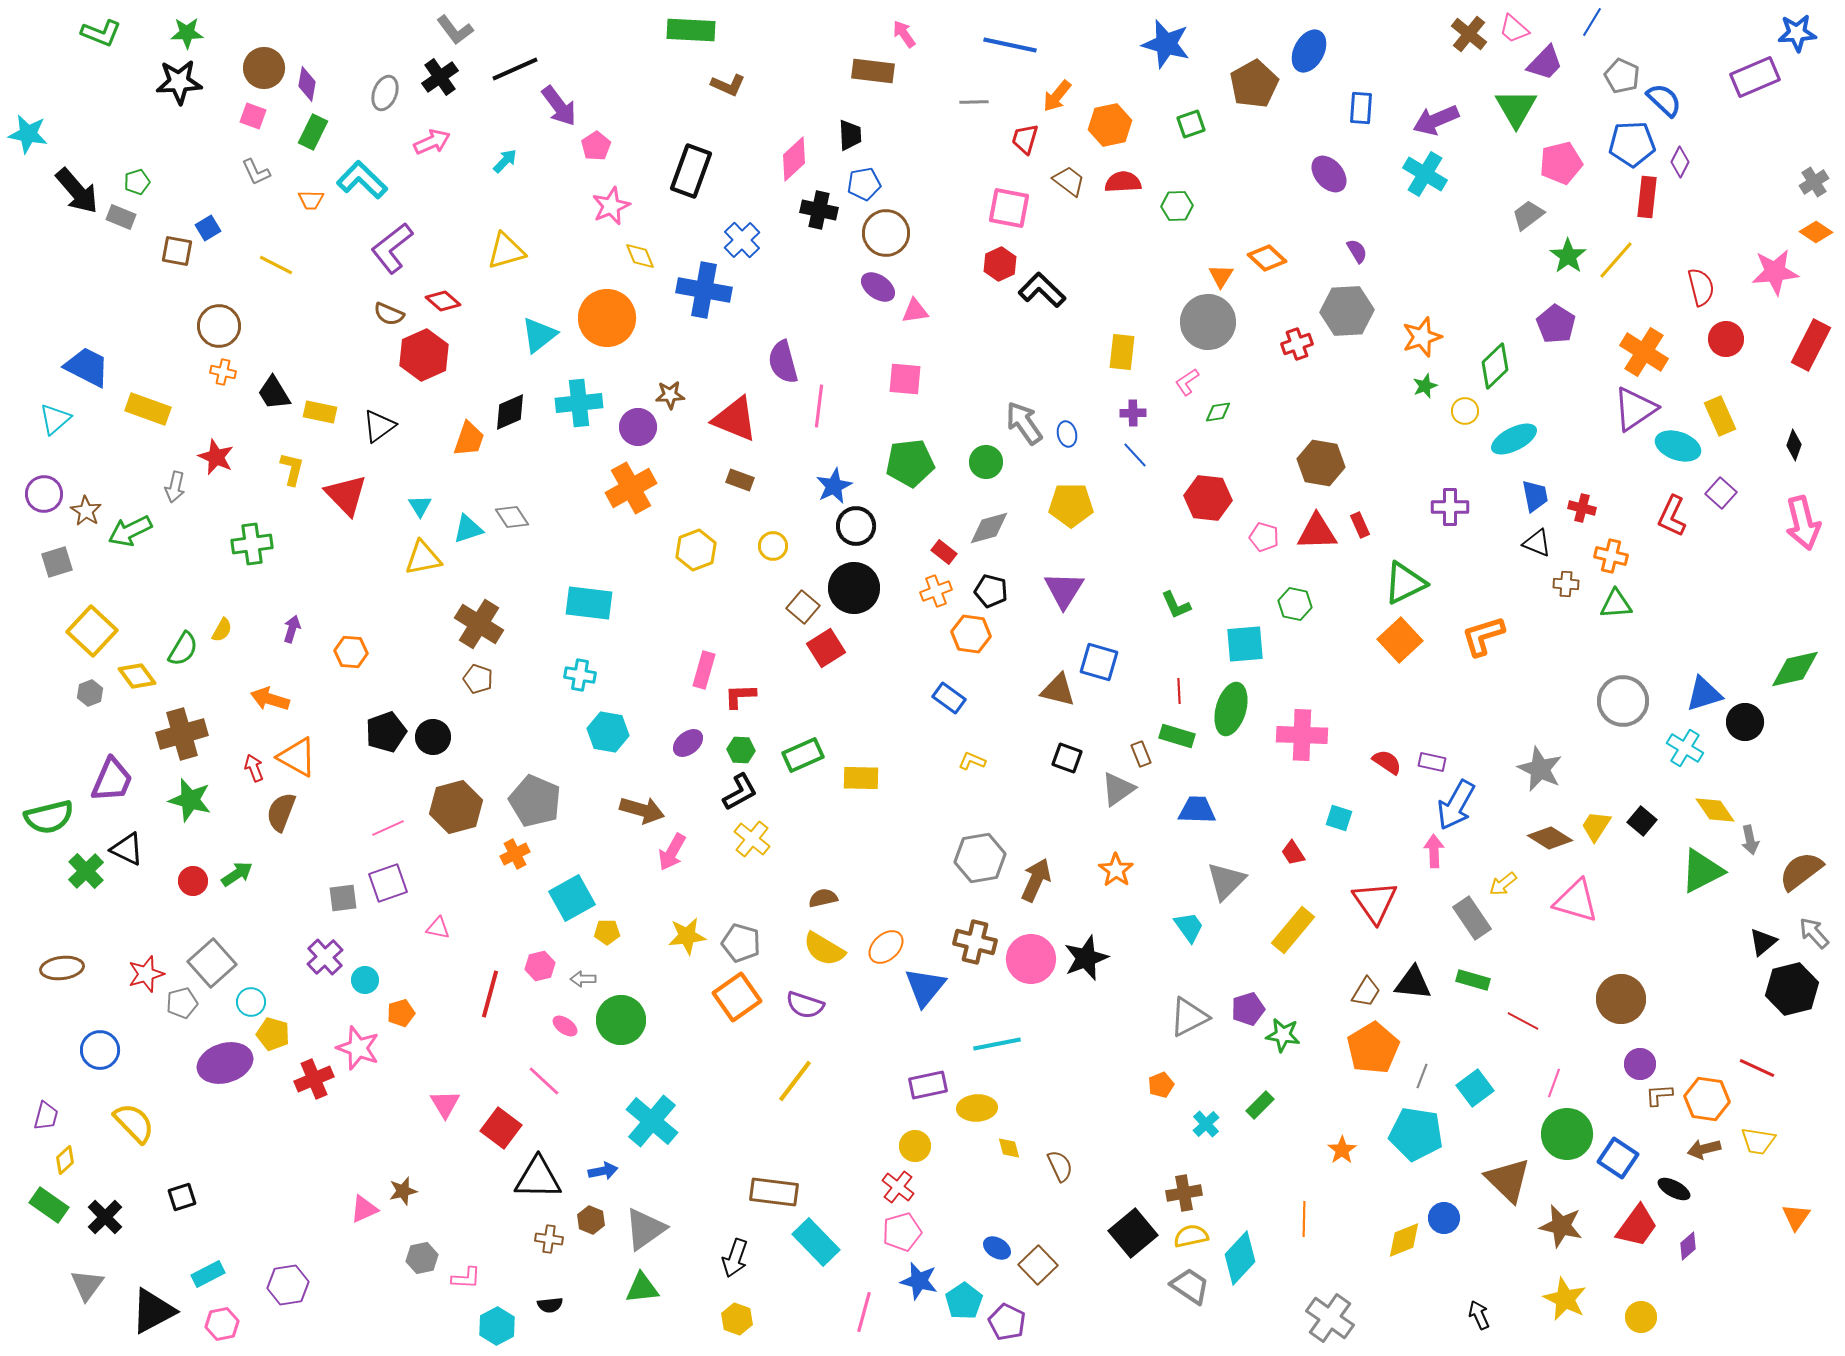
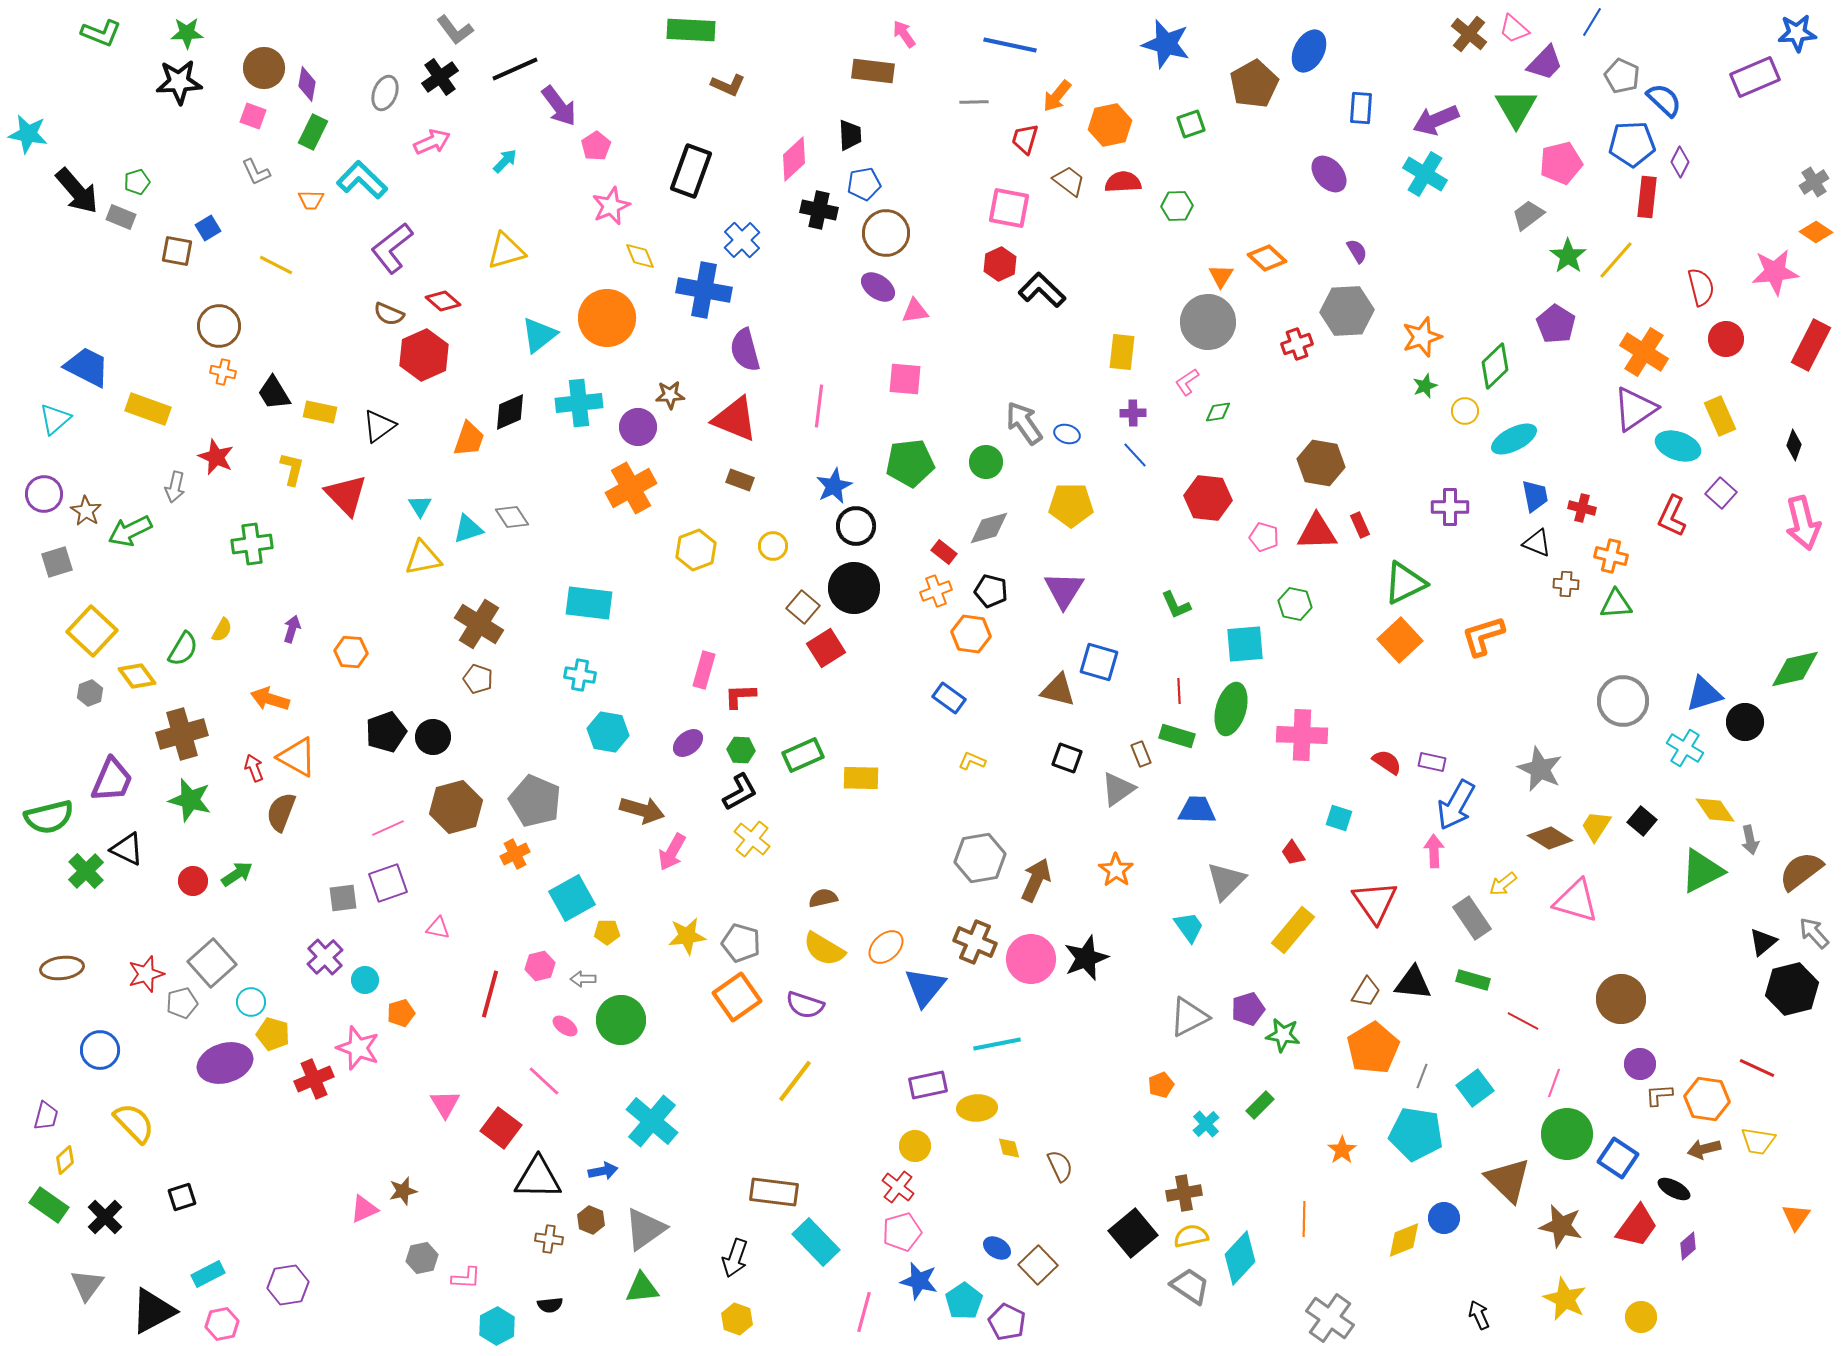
purple semicircle at (783, 362): moved 38 px left, 12 px up
blue ellipse at (1067, 434): rotated 60 degrees counterclockwise
brown cross at (975, 942): rotated 9 degrees clockwise
